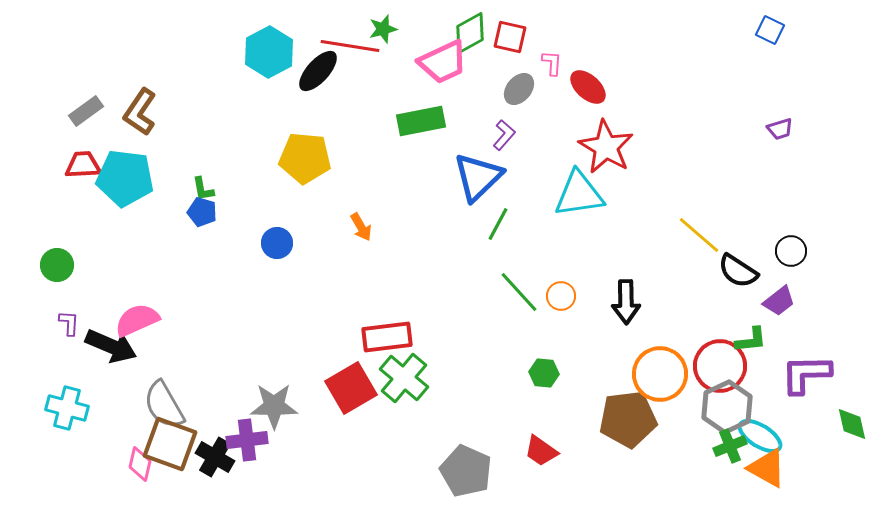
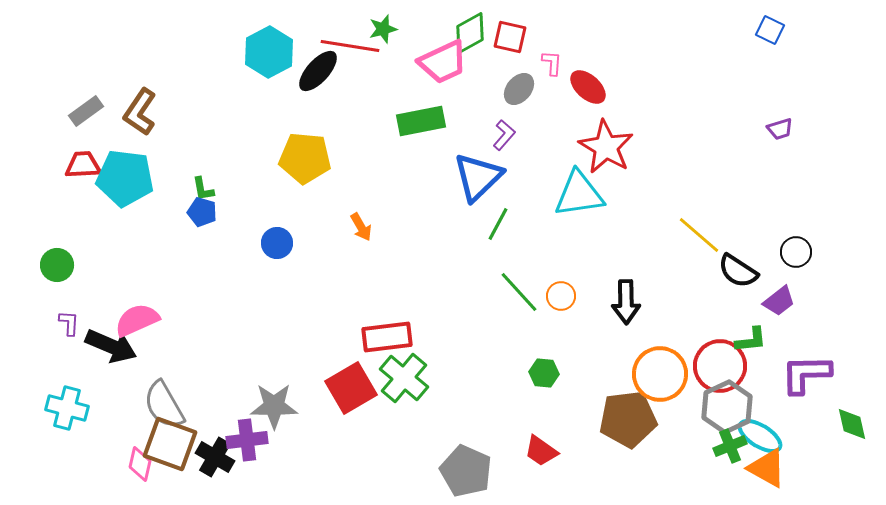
black circle at (791, 251): moved 5 px right, 1 px down
